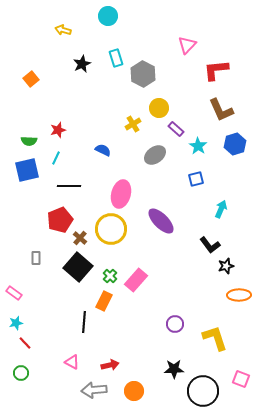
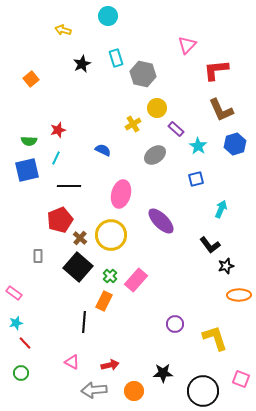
gray hexagon at (143, 74): rotated 15 degrees counterclockwise
yellow circle at (159, 108): moved 2 px left
yellow circle at (111, 229): moved 6 px down
gray rectangle at (36, 258): moved 2 px right, 2 px up
black star at (174, 369): moved 11 px left, 4 px down
